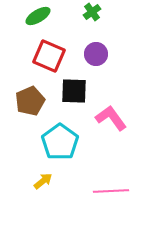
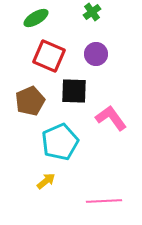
green ellipse: moved 2 px left, 2 px down
cyan pentagon: rotated 12 degrees clockwise
yellow arrow: moved 3 px right
pink line: moved 7 px left, 10 px down
